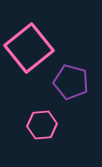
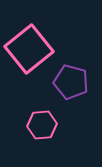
pink square: moved 1 px down
